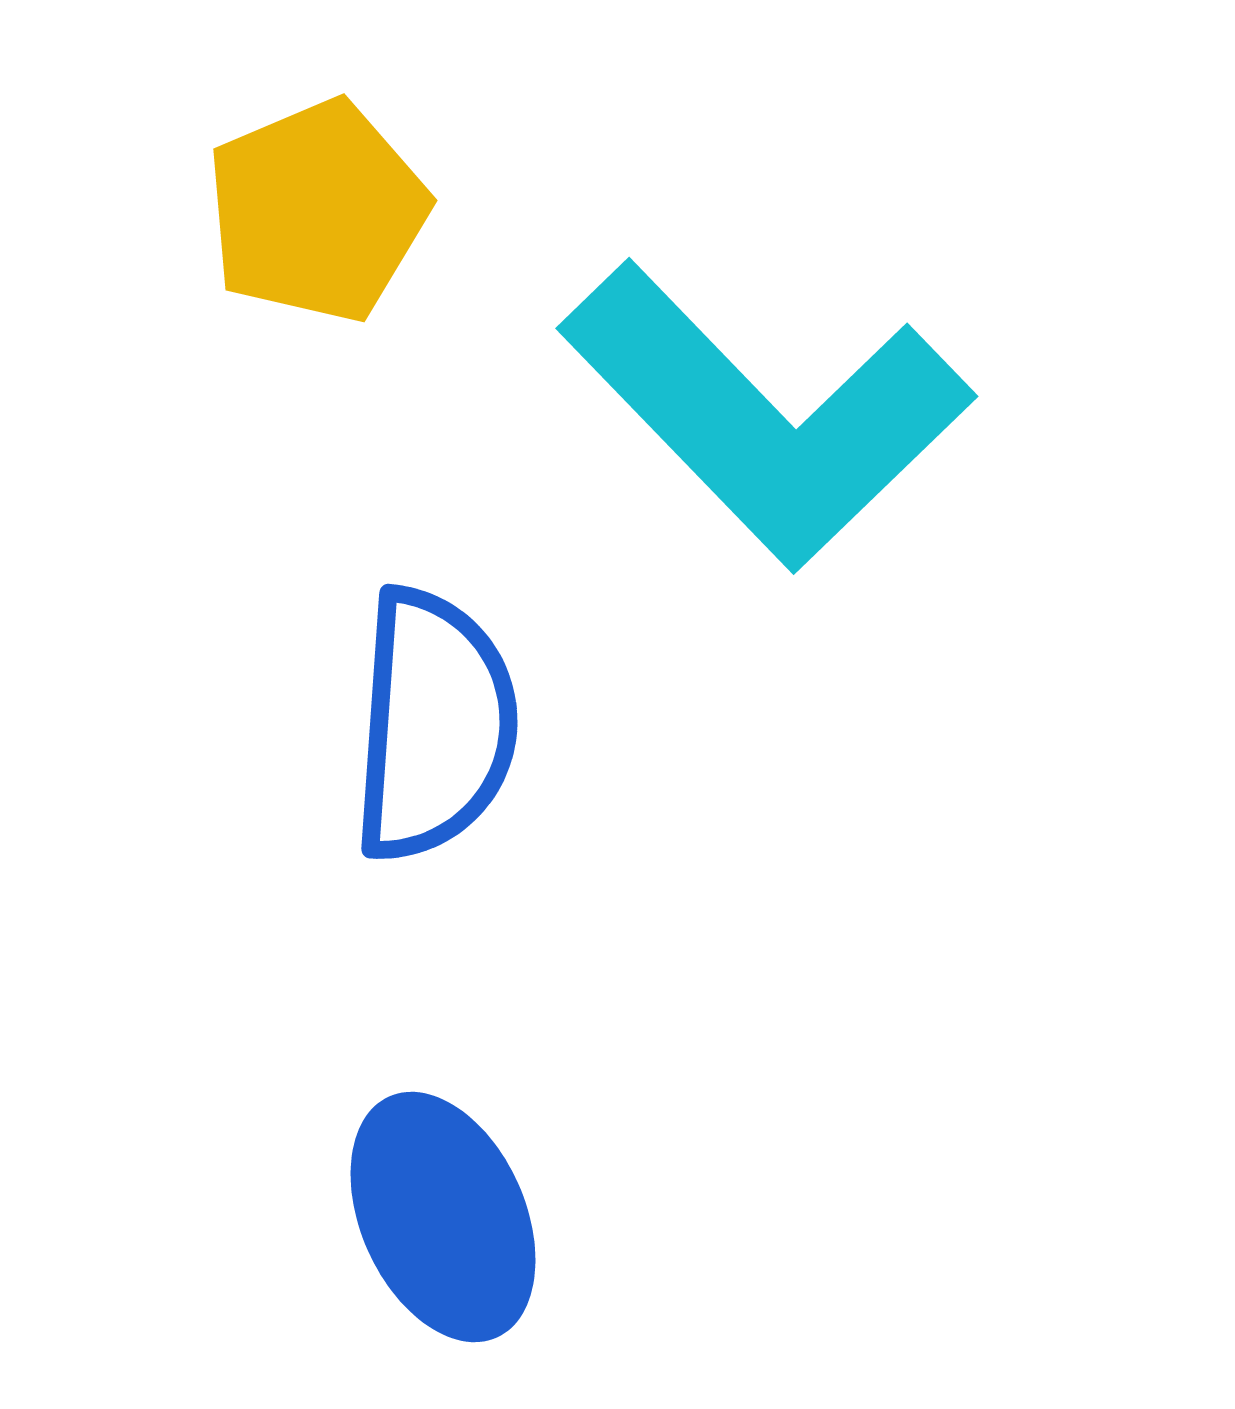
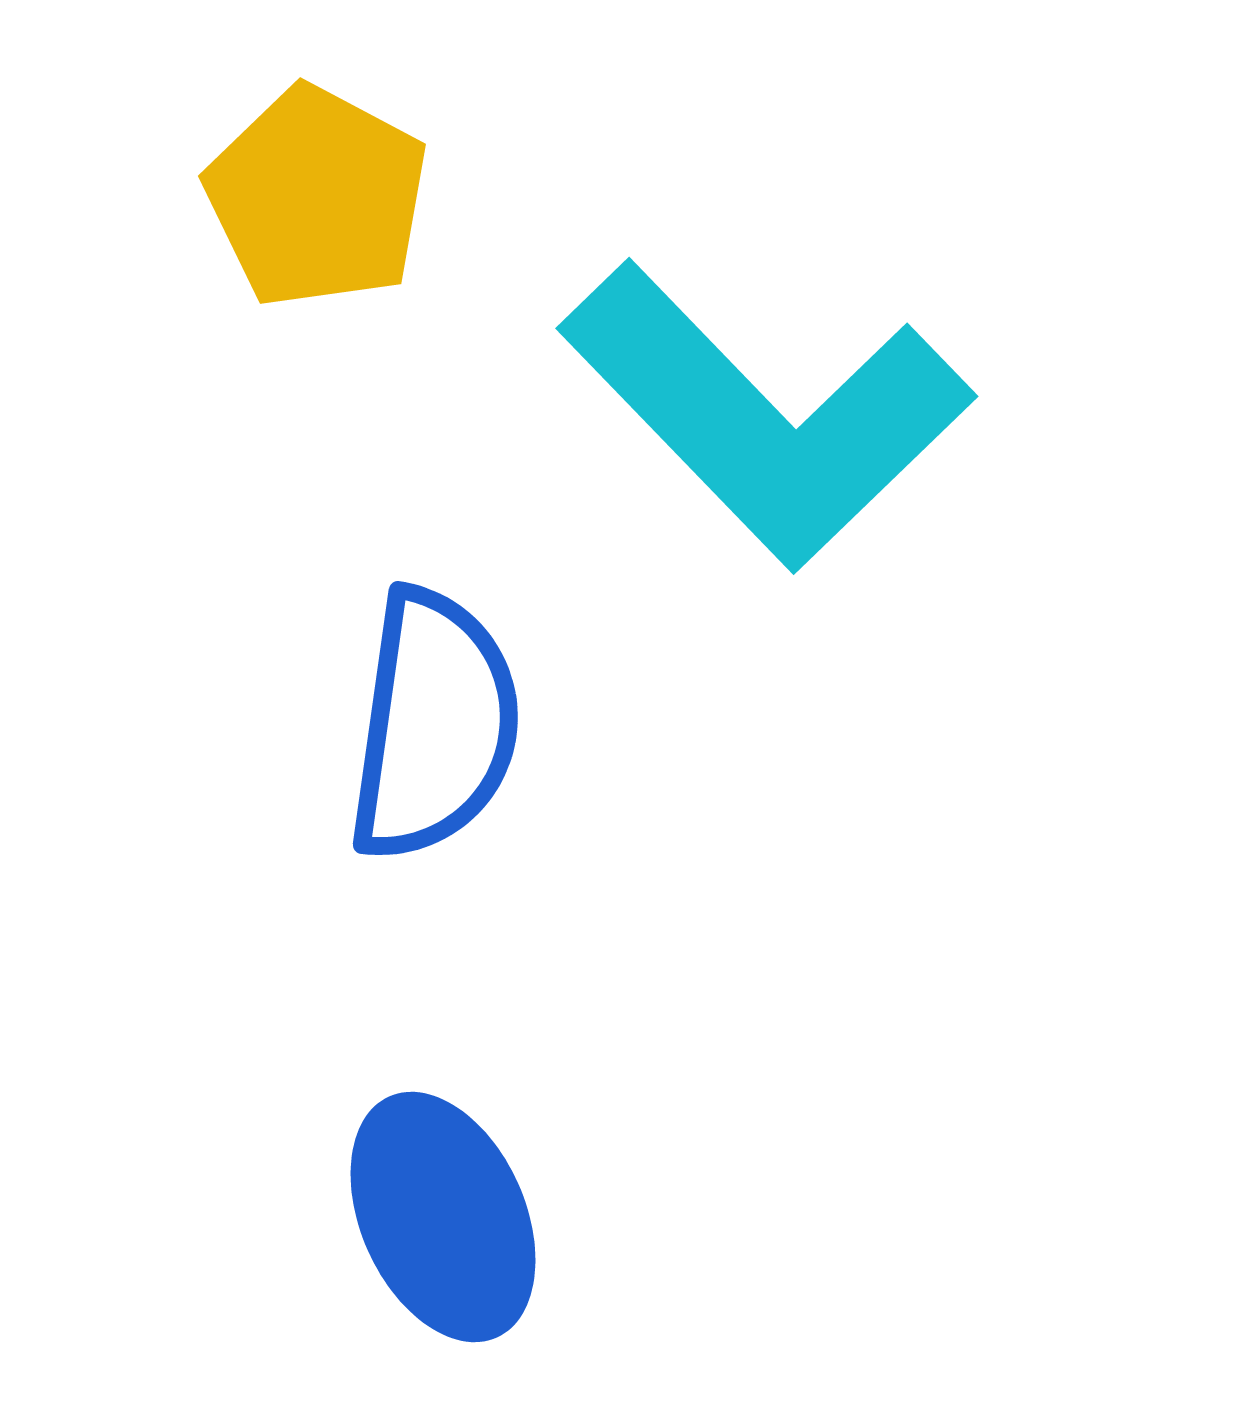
yellow pentagon: moved 14 px up; rotated 21 degrees counterclockwise
blue semicircle: rotated 4 degrees clockwise
